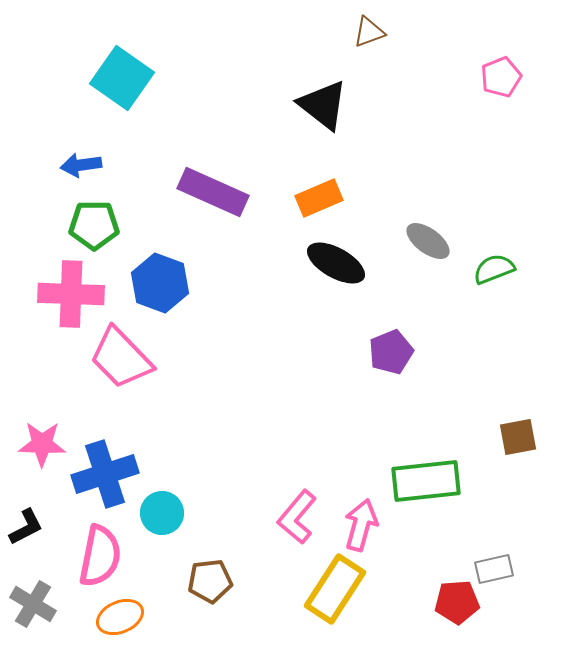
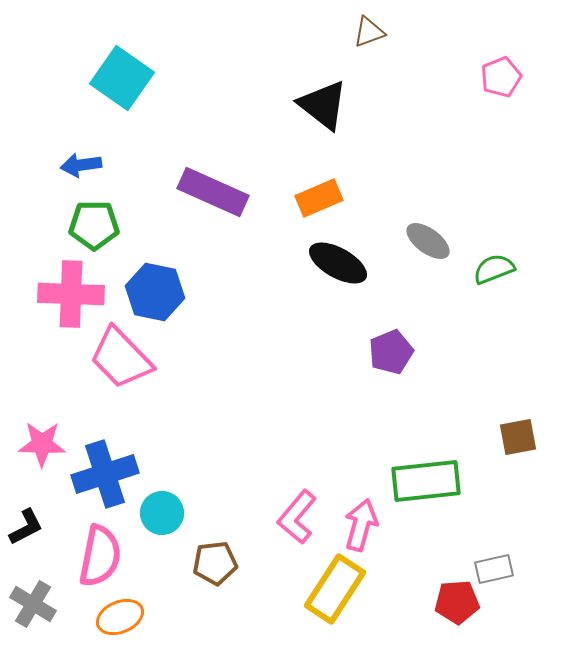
black ellipse: moved 2 px right
blue hexagon: moved 5 px left, 9 px down; rotated 8 degrees counterclockwise
brown pentagon: moved 5 px right, 18 px up
